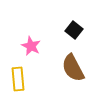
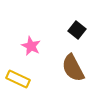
black square: moved 3 px right
yellow rectangle: rotated 60 degrees counterclockwise
